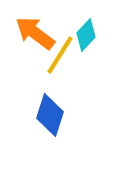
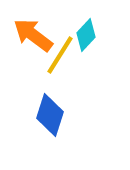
orange arrow: moved 2 px left, 2 px down
